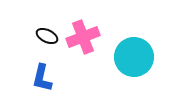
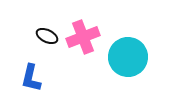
cyan circle: moved 6 px left
blue L-shape: moved 11 px left
